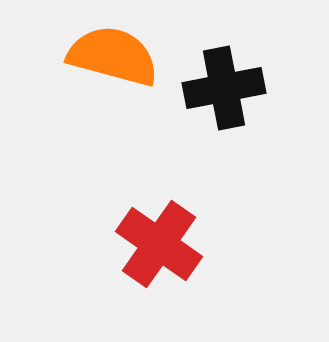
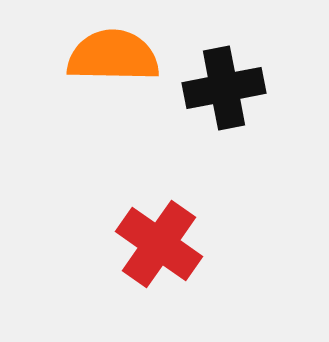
orange semicircle: rotated 14 degrees counterclockwise
